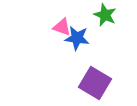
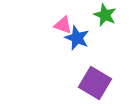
pink triangle: moved 1 px right, 2 px up
blue star: rotated 15 degrees clockwise
